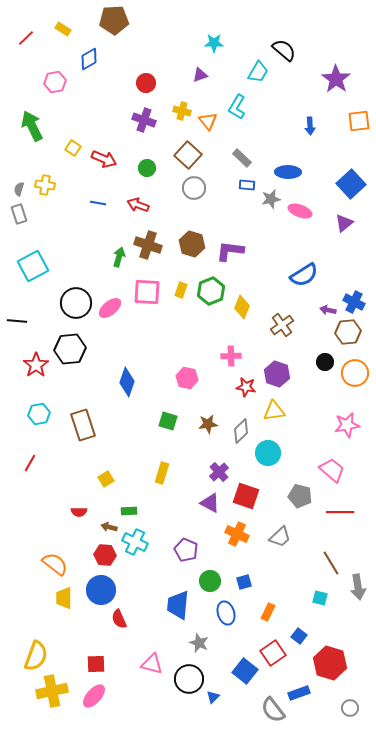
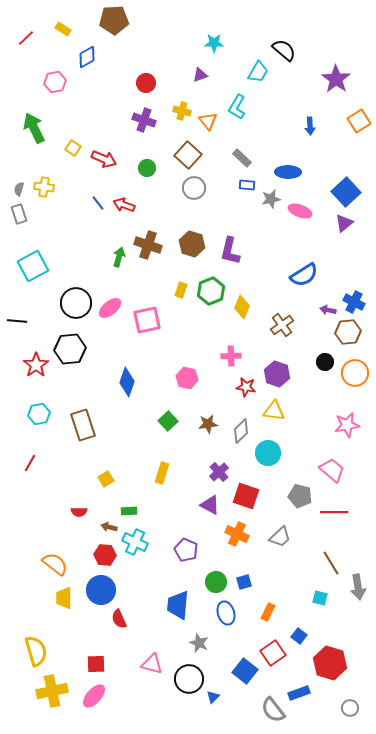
blue diamond at (89, 59): moved 2 px left, 2 px up
orange square at (359, 121): rotated 25 degrees counterclockwise
green arrow at (32, 126): moved 2 px right, 2 px down
blue square at (351, 184): moved 5 px left, 8 px down
yellow cross at (45, 185): moved 1 px left, 2 px down
blue line at (98, 203): rotated 42 degrees clockwise
red arrow at (138, 205): moved 14 px left
purple L-shape at (230, 251): rotated 84 degrees counterclockwise
pink square at (147, 292): moved 28 px down; rotated 16 degrees counterclockwise
yellow triangle at (274, 411): rotated 15 degrees clockwise
green square at (168, 421): rotated 30 degrees clockwise
purple triangle at (210, 503): moved 2 px down
red line at (340, 512): moved 6 px left
green circle at (210, 581): moved 6 px right, 1 px down
yellow semicircle at (36, 656): moved 5 px up; rotated 36 degrees counterclockwise
